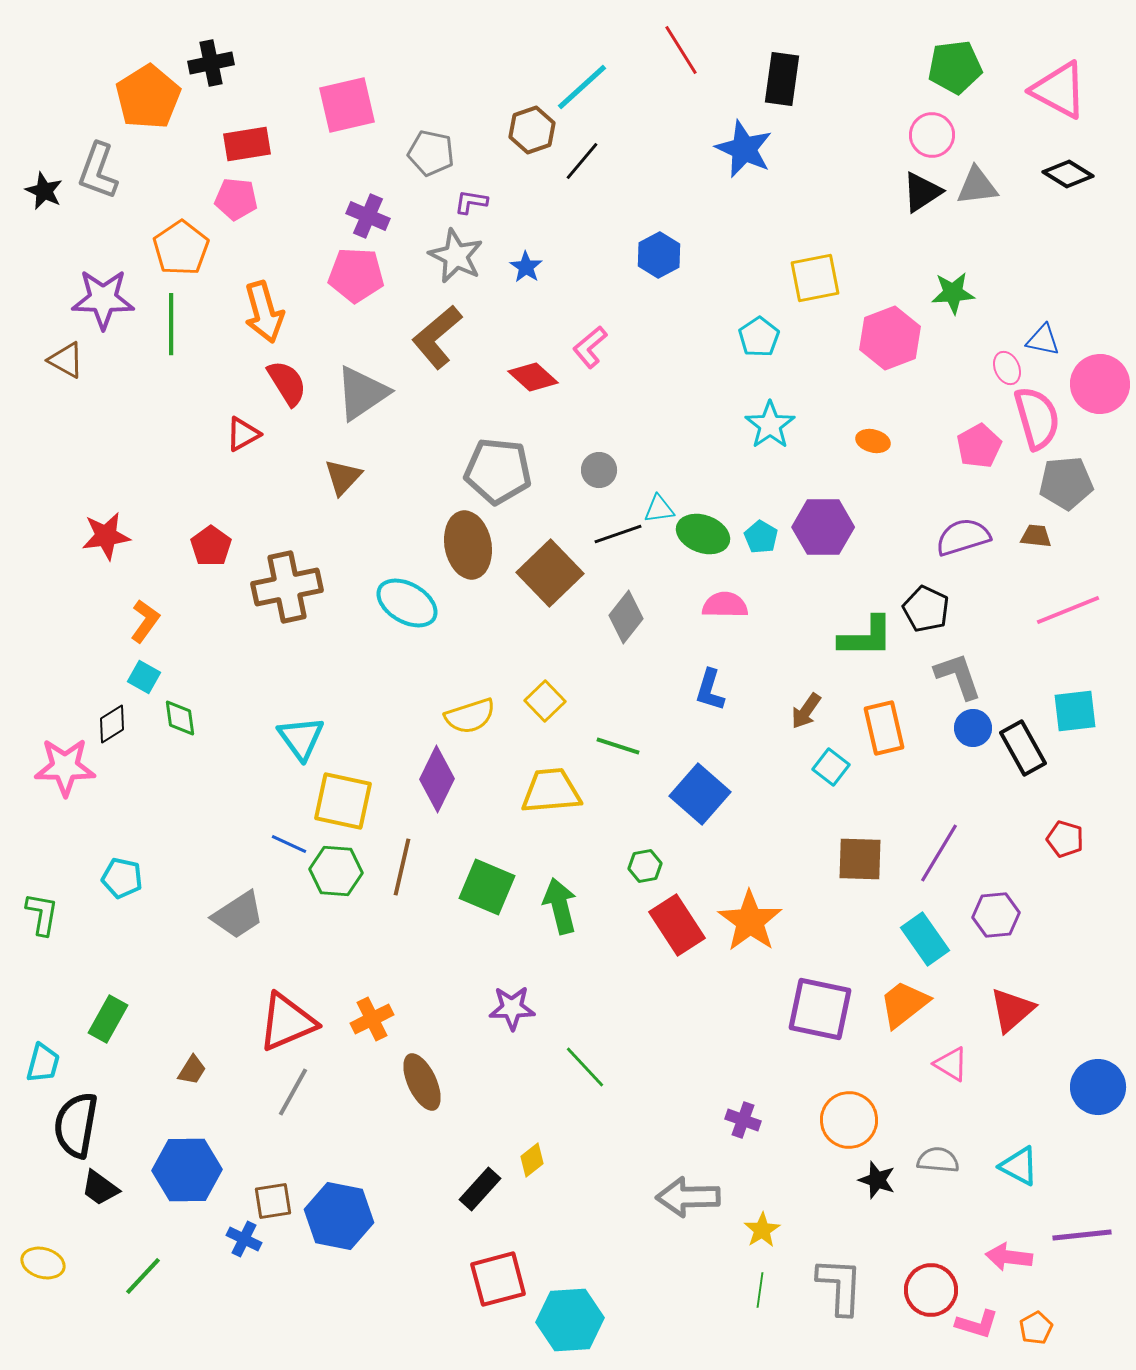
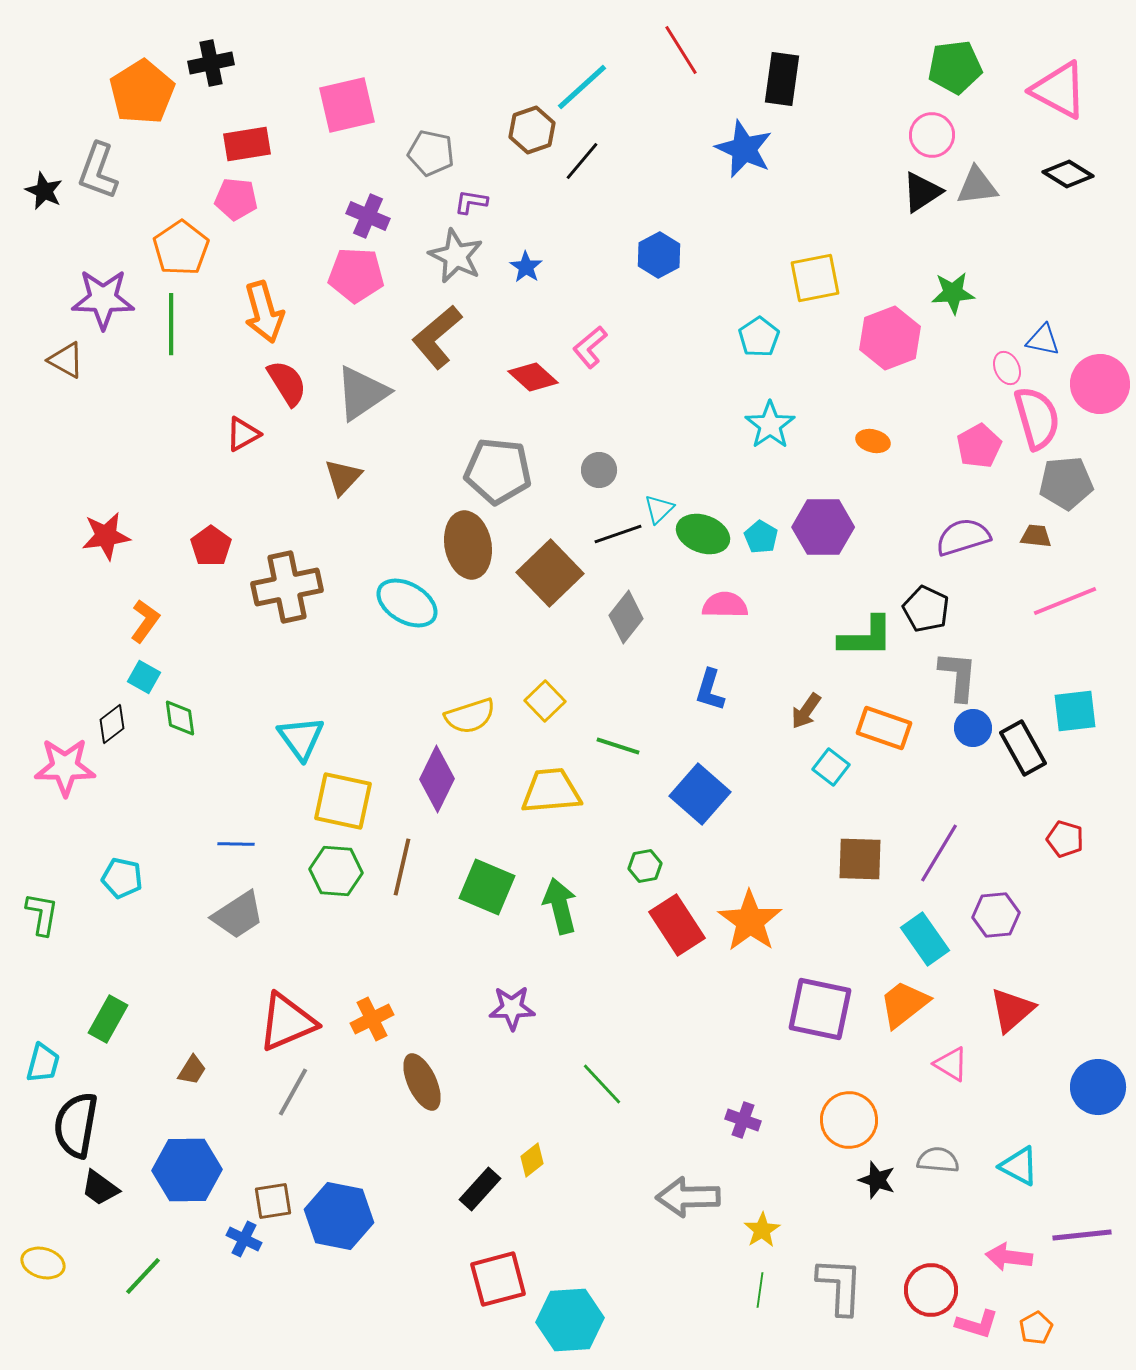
orange pentagon at (148, 97): moved 6 px left, 5 px up
cyan triangle at (659, 509): rotated 36 degrees counterclockwise
pink line at (1068, 610): moved 3 px left, 9 px up
gray L-shape at (958, 676): rotated 24 degrees clockwise
black diamond at (112, 724): rotated 6 degrees counterclockwise
orange rectangle at (884, 728): rotated 58 degrees counterclockwise
blue line at (289, 844): moved 53 px left; rotated 24 degrees counterclockwise
green line at (585, 1067): moved 17 px right, 17 px down
